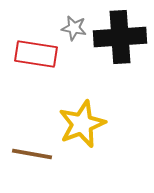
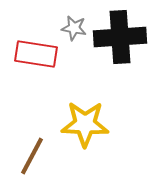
yellow star: moved 3 px right; rotated 24 degrees clockwise
brown line: moved 2 px down; rotated 72 degrees counterclockwise
